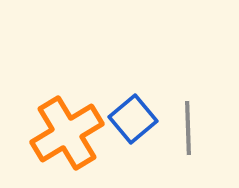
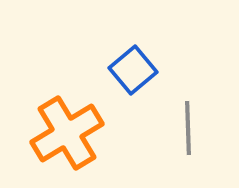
blue square: moved 49 px up
